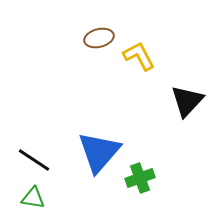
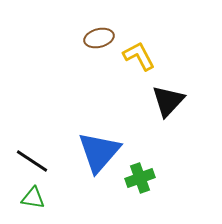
black triangle: moved 19 px left
black line: moved 2 px left, 1 px down
